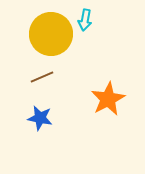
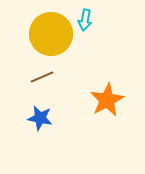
orange star: moved 1 px left, 1 px down
